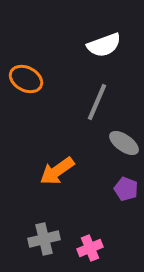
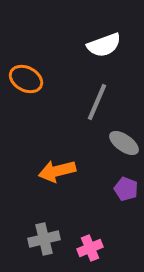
orange arrow: rotated 21 degrees clockwise
